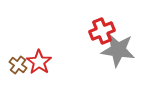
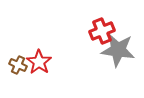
brown cross: rotated 12 degrees counterclockwise
